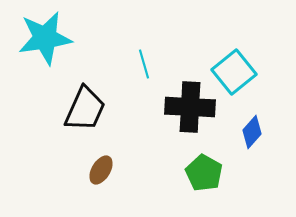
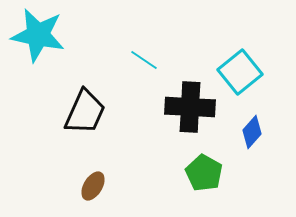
cyan star: moved 7 px left, 3 px up; rotated 20 degrees clockwise
cyan line: moved 4 px up; rotated 40 degrees counterclockwise
cyan square: moved 6 px right
black trapezoid: moved 3 px down
brown ellipse: moved 8 px left, 16 px down
